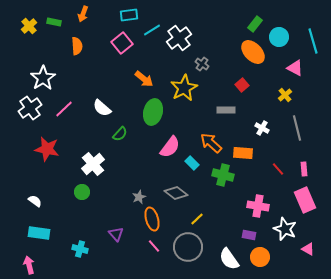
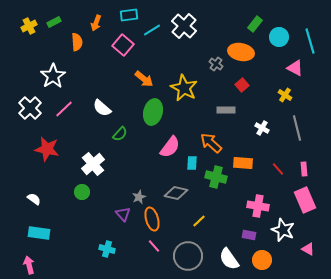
orange arrow at (83, 14): moved 13 px right, 9 px down
green rectangle at (54, 22): rotated 40 degrees counterclockwise
yellow cross at (29, 26): rotated 14 degrees clockwise
white cross at (179, 38): moved 5 px right, 12 px up; rotated 10 degrees counterclockwise
cyan line at (313, 41): moved 3 px left
pink square at (122, 43): moved 1 px right, 2 px down; rotated 10 degrees counterclockwise
orange semicircle at (77, 46): moved 4 px up
orange ellipse at (253, 52): moved 12 px left; rotated 35 degrees counterclockwise
gray cross at (202, 64): moved 14 px right
white star at (43, 78): moved 10 px right, 2 px up
yellow star at (184, 88): rotated 16 degrees counterclockwise
yellow cross at (285, 95): rotated 16 degrees counterclockwise
white cross at (30, 108): rotated 10 degrees counterclockwise
orange rectangle at (243, 153): moved 10 px down
cyan rectangle at (192, 163): rotated 48 degrees clockwise
green cross at (223, 175): moved 7 px left, 2 px down
gray diamond at (176, 193): rotated 25 degrees counterclockwise
white semicircle at (35, 201): moved 1 px left, 2 px up
yellow line at (197, 219): moved 2 px right, 2 px down
white star at (285, 229): moved 2 px left, 1 px down
purple triangle at (116, 234): moved 7 px right, 20 px up
gray circle at (188, 247): moved 9 px down
cyan cross at (80, 249): moved 27 px right
orange circle at (260, 257): moved 2 px right, 3 px down
